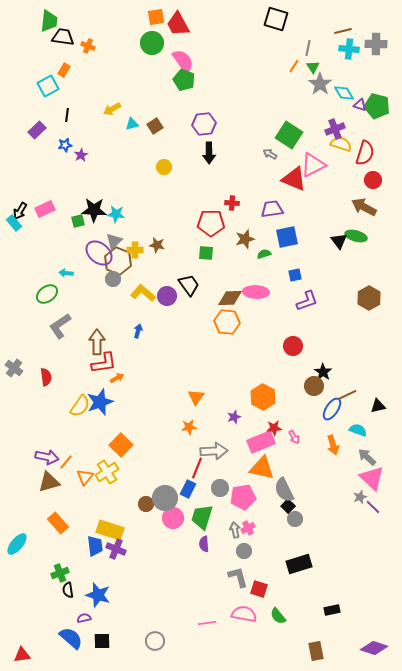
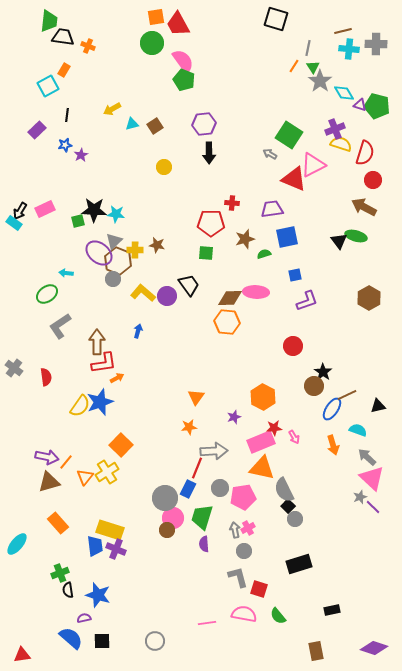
gray star at (320, 84): moved 3 px up
cyan rectangle at (14, 223): rotated 14 degrees counterclockwise
brown circle at (146, 504): moved 21 px right, 26 px down
